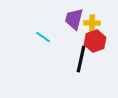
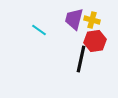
yellow cross: moved 3 px up; rotated 14 degrees clockwise
cyan line: moved 4 px left, 7 px up
red hexagon: rotated 10 degrees clockwise
